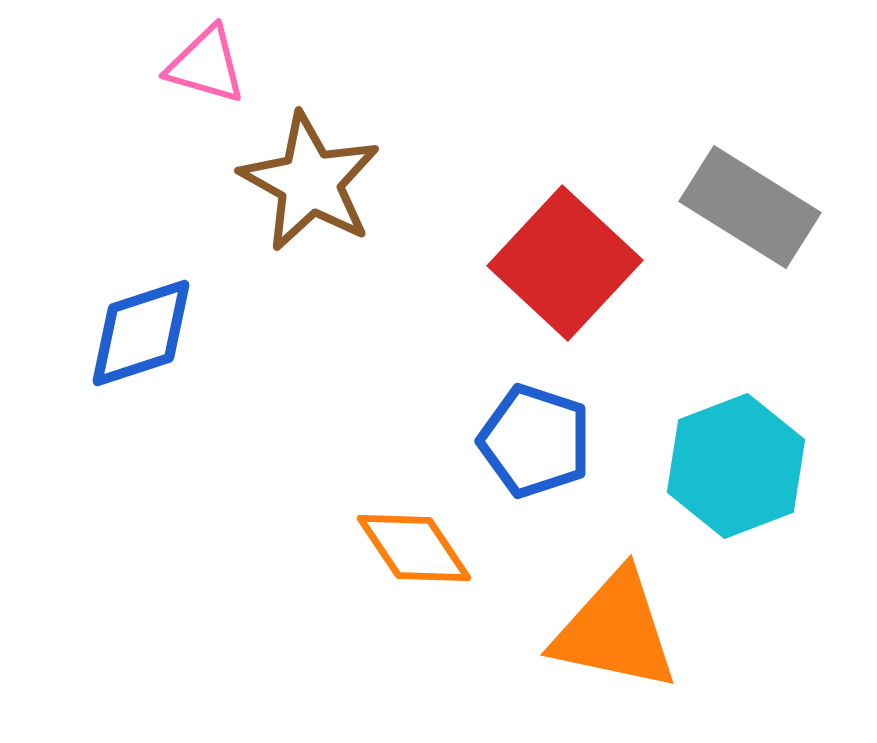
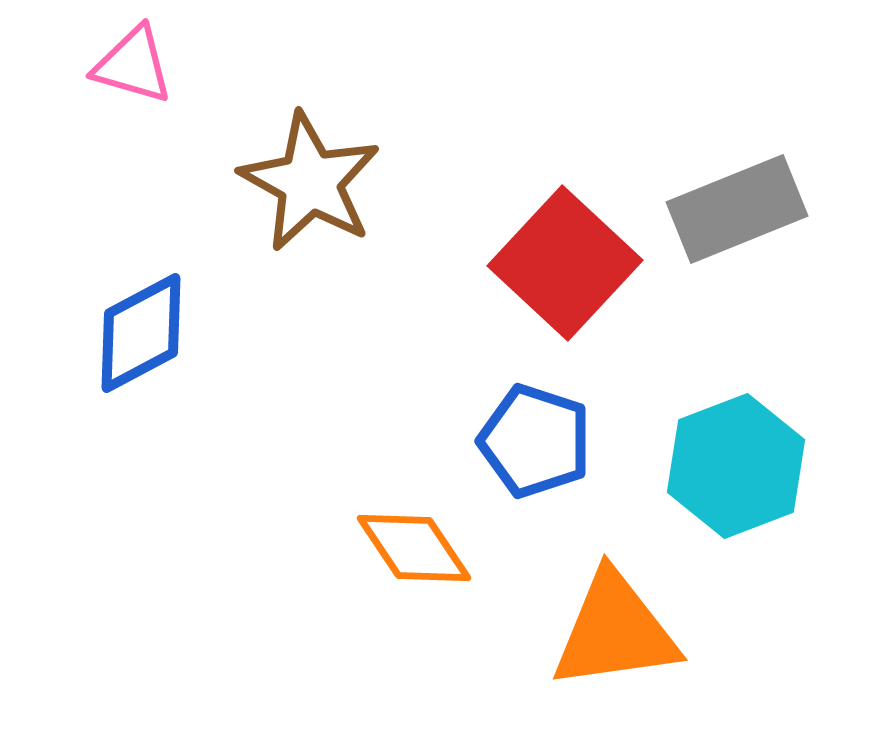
pink triangle: moved 73 px left
gray rectangle: moved 13 px left, 2 px down; rotated 54 degrees counterclockwise
blue diamond: rotated 10 degrees counterclockwise
orange triangle: rotated 20 degrees counterclockwise
